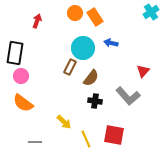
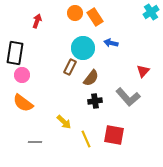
pink circle: moved 1 px right, 1 px up
gray L-shape: moved 1 px down
black cross: rotated 16 degrees counterclockwise
